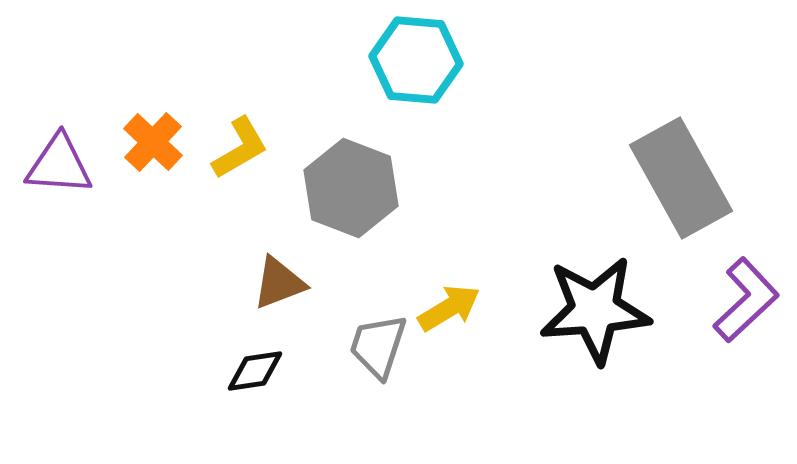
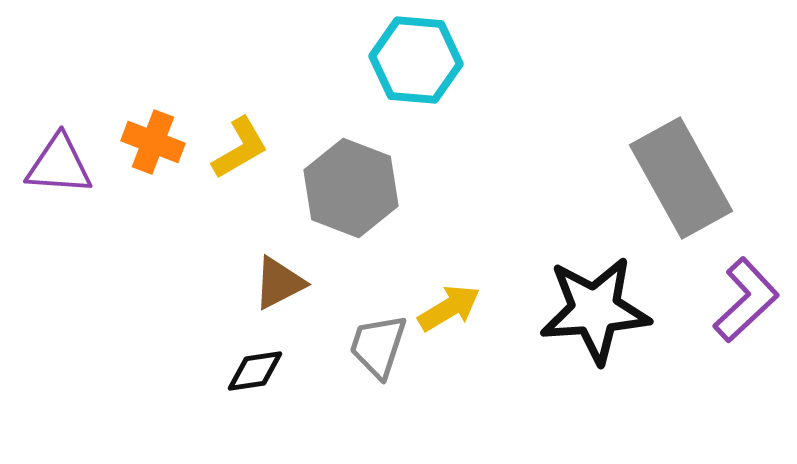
orange cross: rotated 22 degrees counterclockwise
brown triangle: rotated 6 degrees counterclockwise
